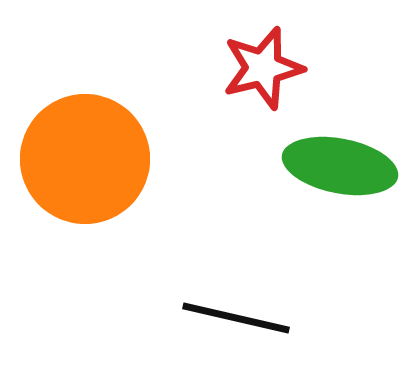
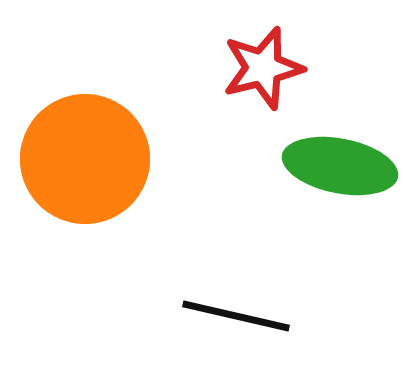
black line: moved 2 px up
